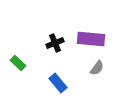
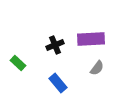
purple rectangle: rotated 8 degrees counterclockwise
black cross: moved 2 px down
